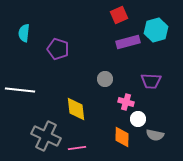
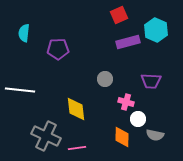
cyan hexagon: rotated 20 degrees counterclockwise
purple pentagon: rotated 20 degrees counterclockwise
